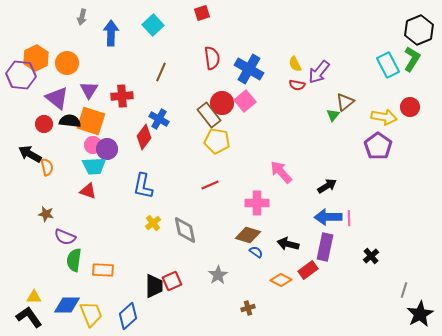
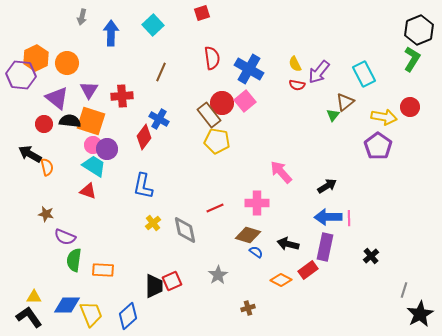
cyan rectangle at (388, 65): moved 24 px left, 9 px down
cyan trapezoid at (94, 166): rotated 145 degrees counterclockwise
red line at (210, 185): moved 5 px right, 23 px down
